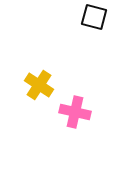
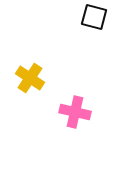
yellow cross: moved 9 px left, 7 px up
